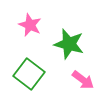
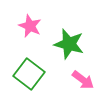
pink star: moved 1 px down
